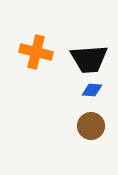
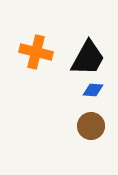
black trapezoid: moved 1 px left, 1 px up; rotated 57 degrees counterclockwise
blue diamond: moved 1 px right
